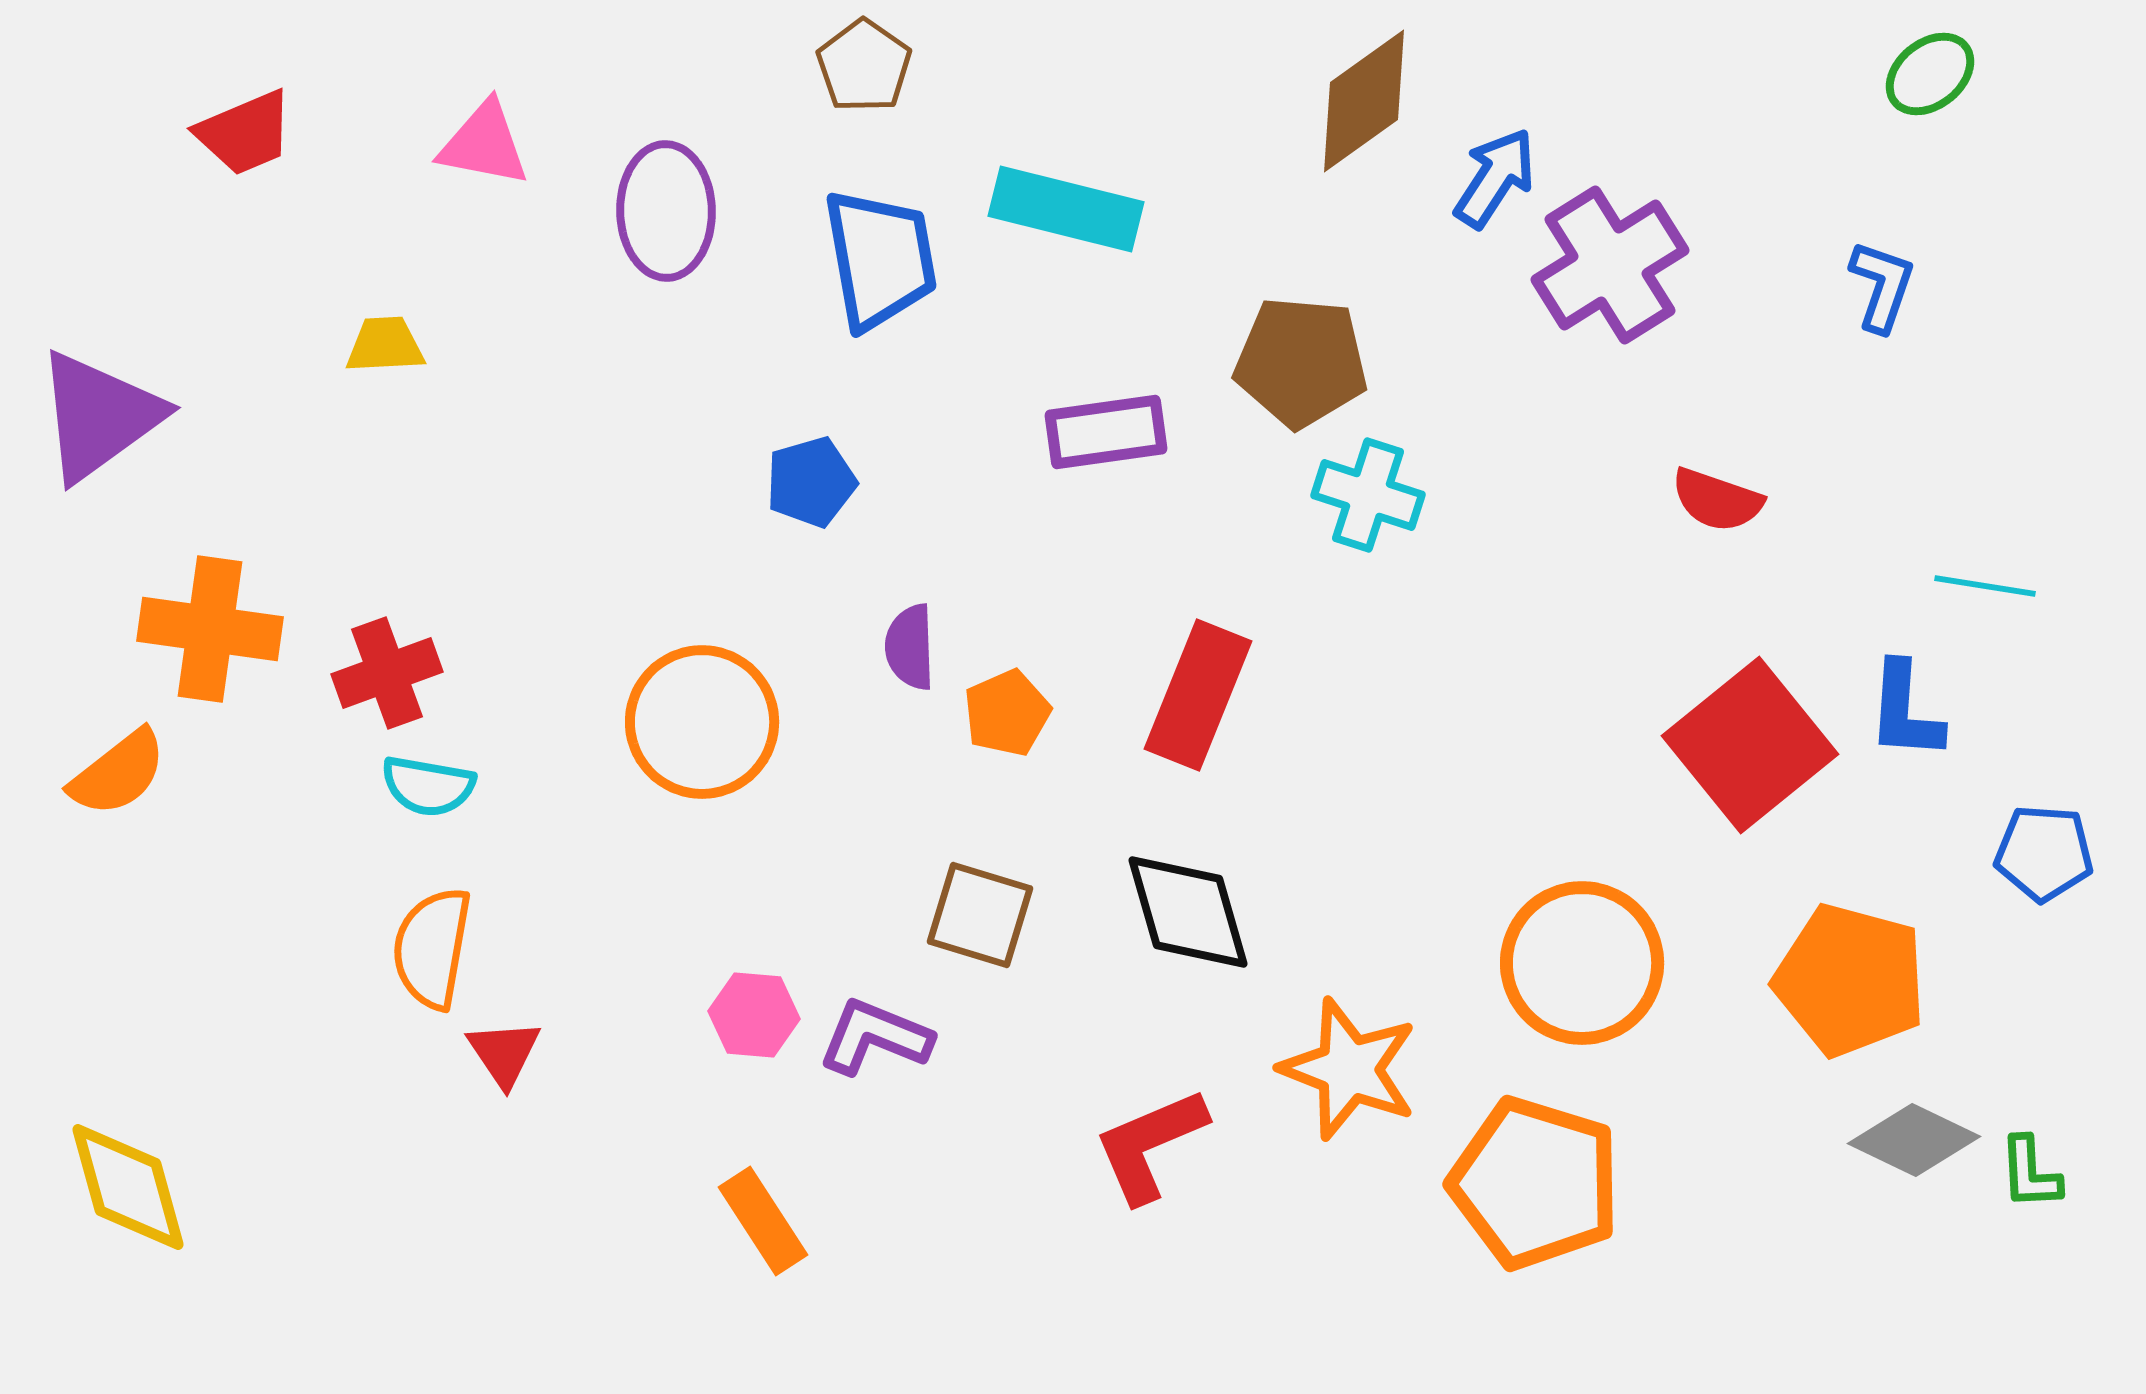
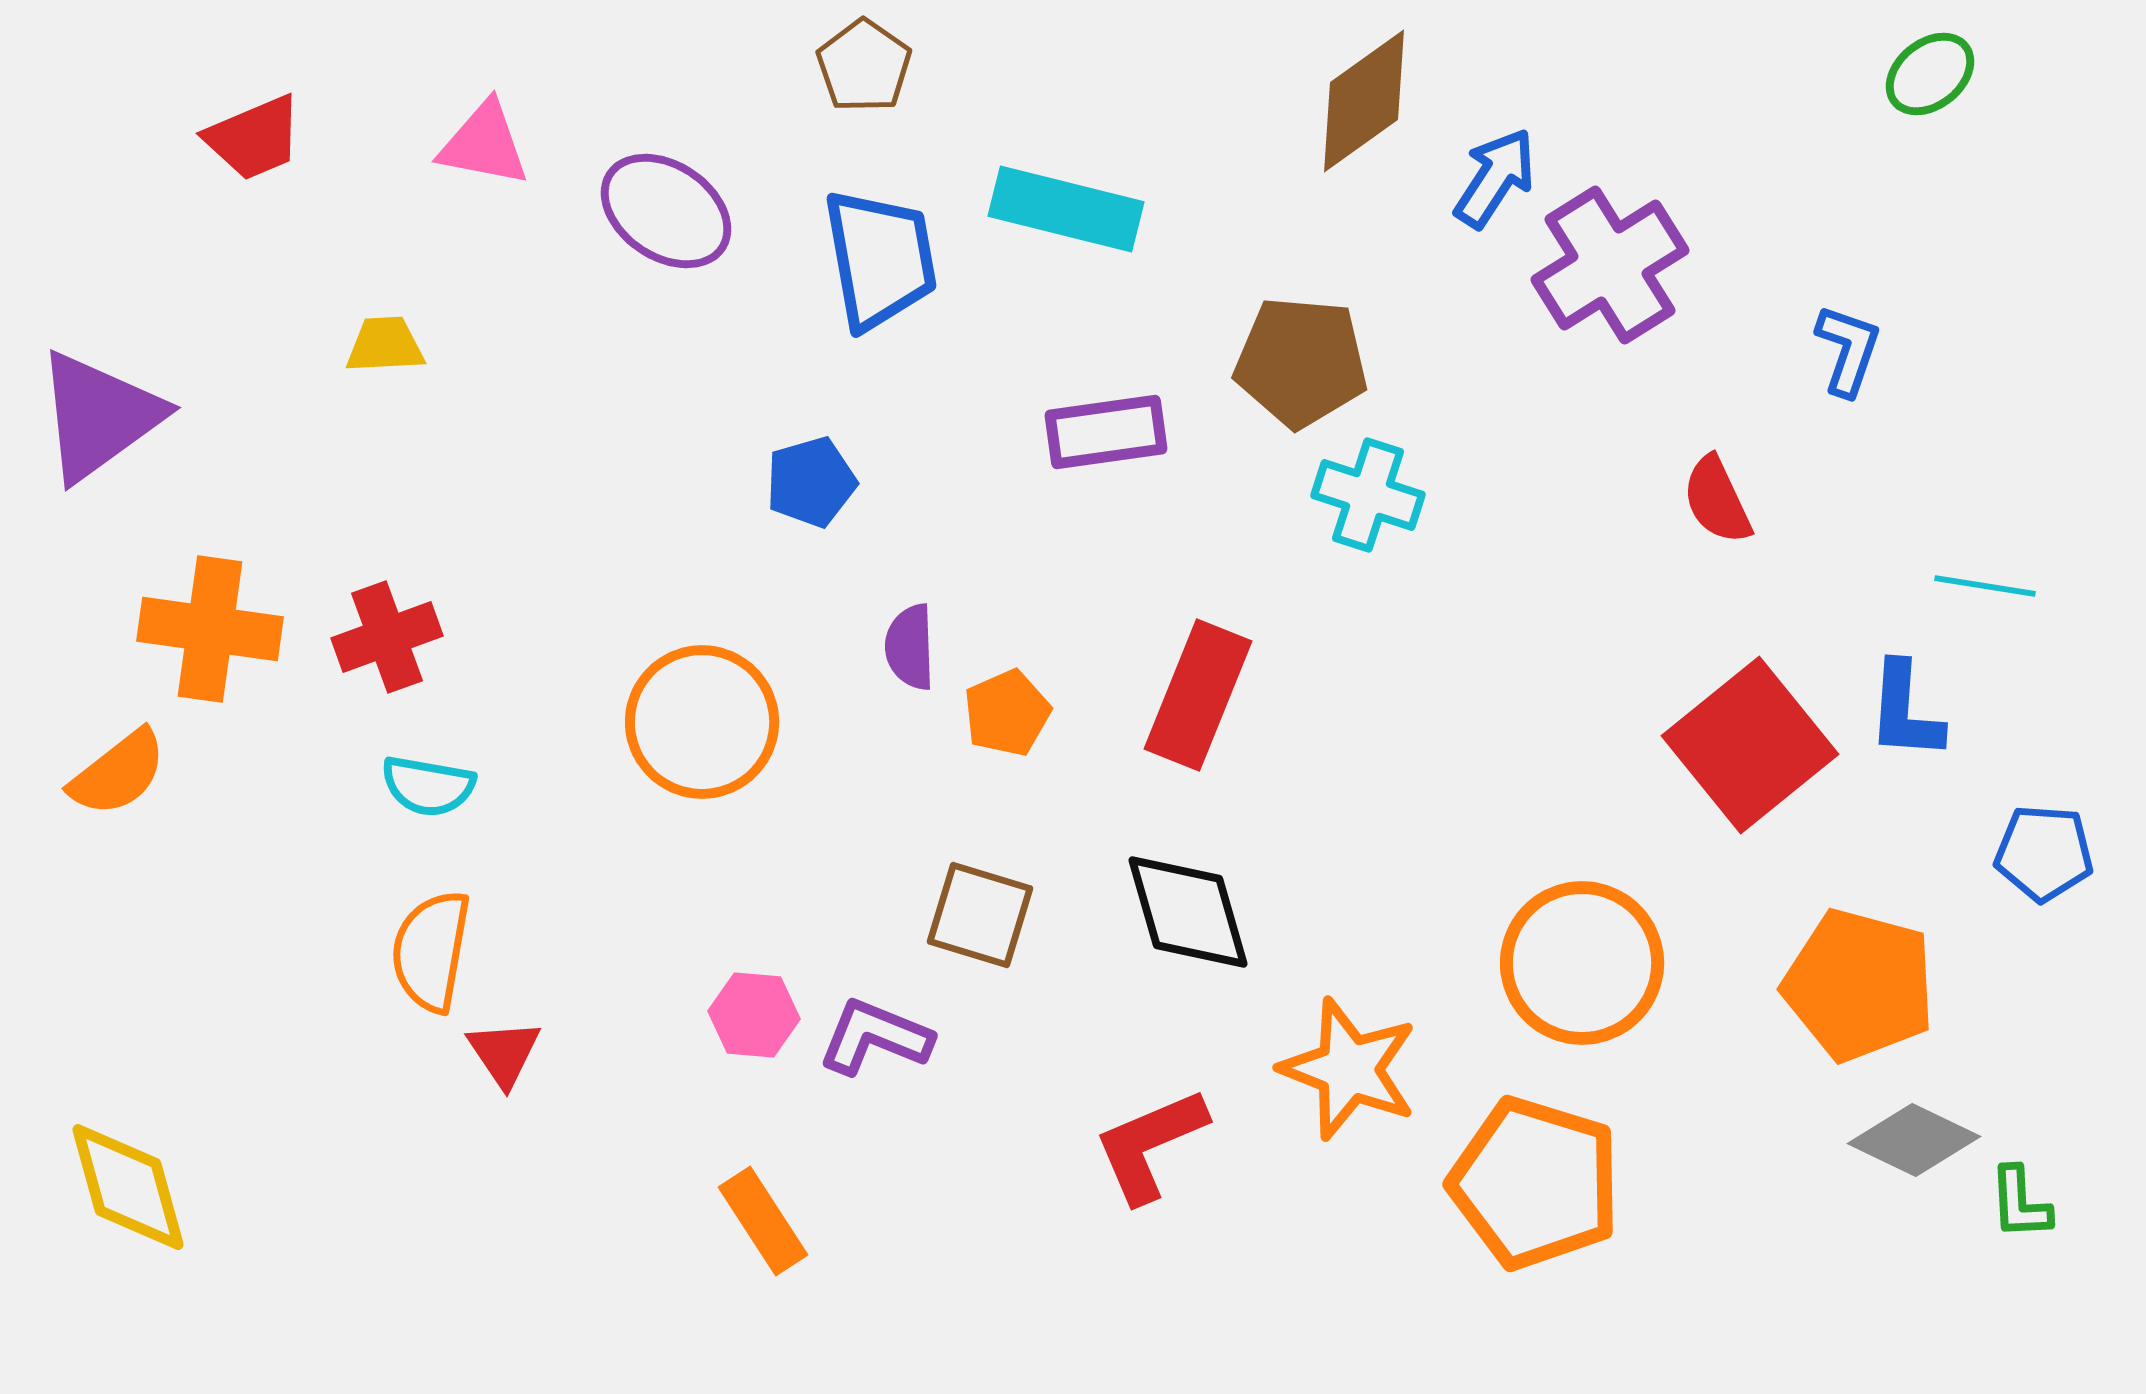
red trapezoid at (245, 133): moved 9 px right, 5 px down
purple ellipse at (666, 211): rotated 55 degrees counterclockwise
blue L-shape at (1882, 286): moved 34 px left, 64 px down
red semicircle at (1717, 500): rotated 46 degrees clockwise
red cross at (387, 673): moved 36 px up
orange semicircle at (432, 948): moved 1 px left, 3 px down
orange pentagon at (1850, 980): moved 9 px right, 5 px down
green L-shape at (2030, 1173): moved 10 px left, 30 px down
